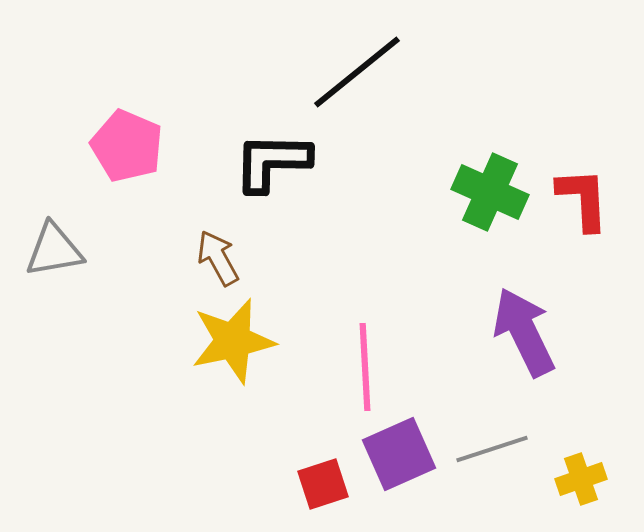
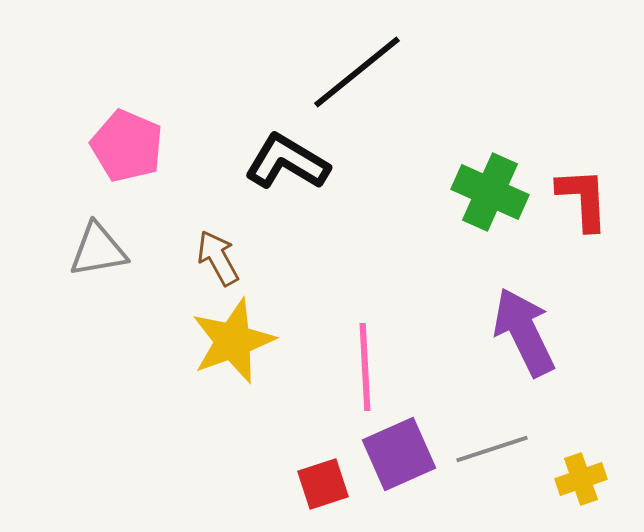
black L-shape: moved 15 px right; rotated 30 degrees clockwise
gray triangle: moved 44 px right
yellow star: rotated 8 degrees counterclockwise
